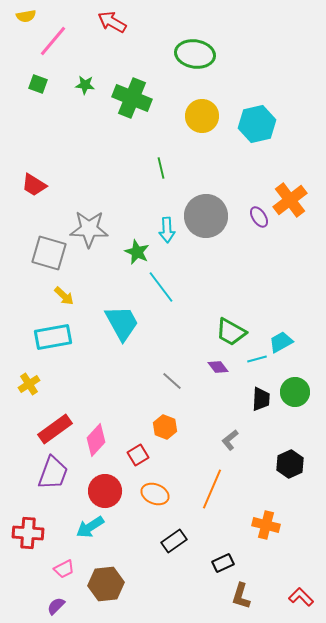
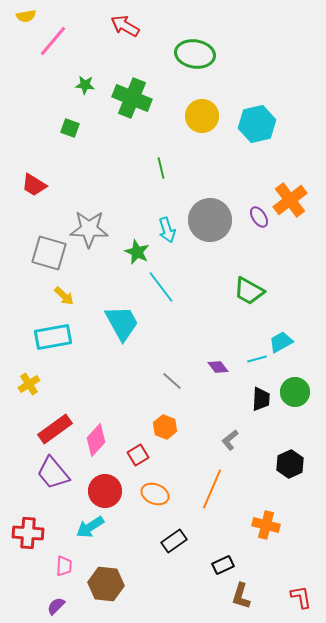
red arrow at (112, 22): moved 13 px right, 4 px down
green square at (38, 84): moved 32 px right, 44 px down
gray circle at (206, 216): moved 4 px right, 4 px down
cyan arrow at (167, 230): rotated 15 degrees counterclockwise
green trapezoid at (231, 332): moved 18 px right, 41 px up
purple trapezoid at (53, 473): rotated 120 degrees clockwise
black rectangle at (223, 563): moved 2 px down
pink trapezoid at (64, 569): moved 3 px up; rotated 60 degrees counterclockwise
brown hexagon at (106, 584): rotated 12 degrees clockwise
red L-shape at (301, 597): rotated 35 degrees clockwise
